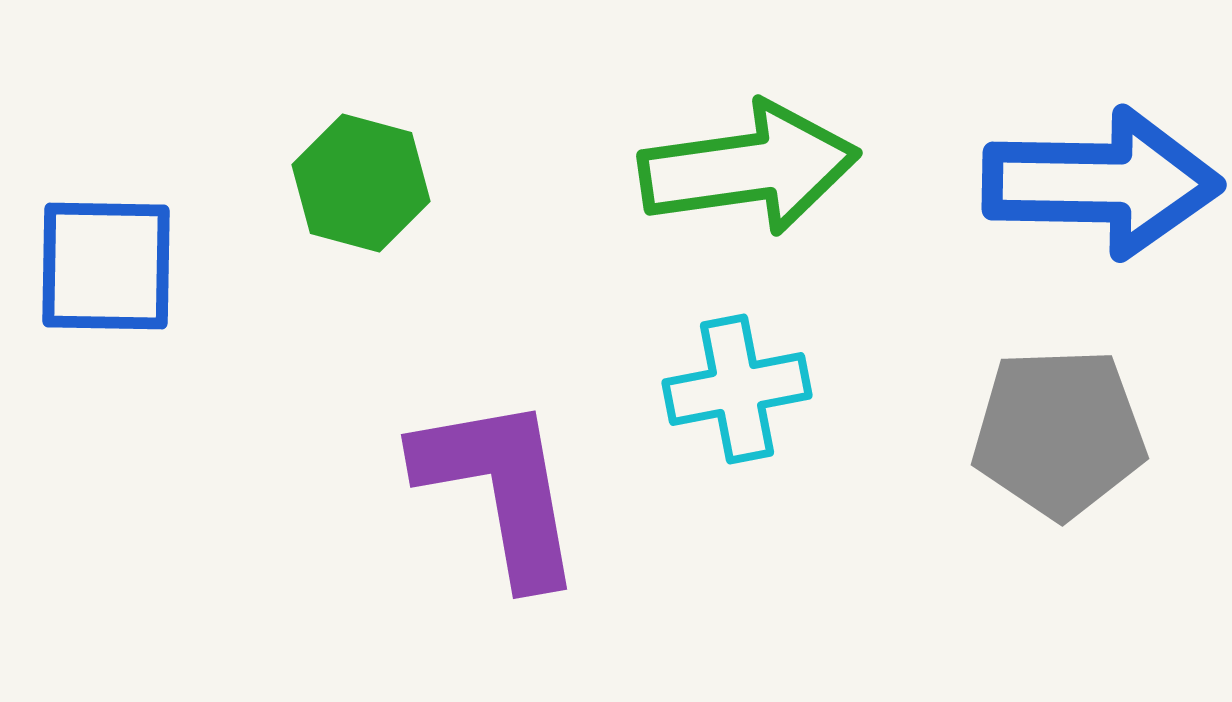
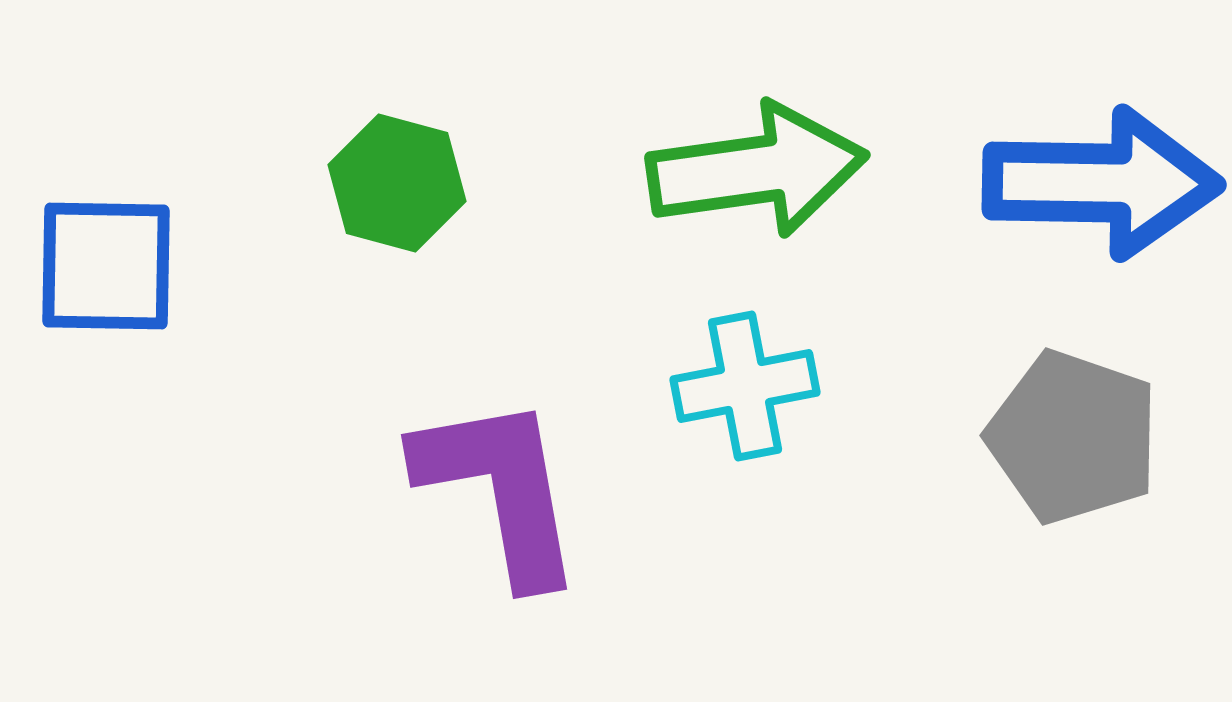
green arrow: moved 8 px right, 2 px down
green hexagon: moved 36 px right
cyan cross: moved 8 px right, 3 px up
gray pentagon: moved 14 px right, 4 px down; rotated 21 degrees clockwise
